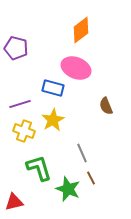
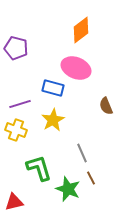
yellow cross: moved 8 px left, 1 px up
